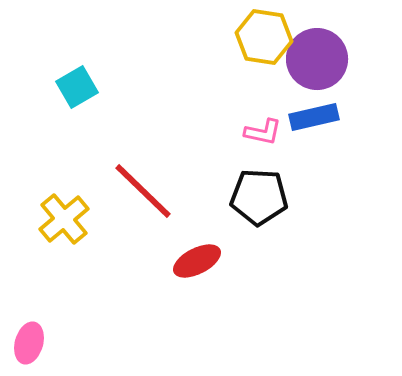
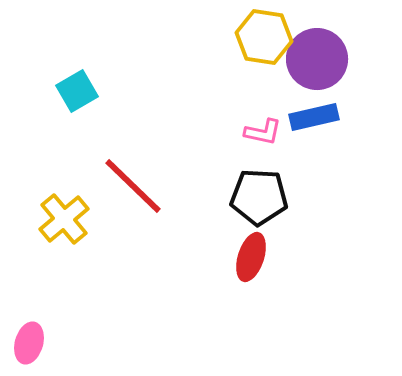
cyan square: moved 4 px down
red line: moved 10 px left, 5 px up
red ellipse: moved 54 px right, 4 px up; rotated 45 degrees counterclockwise
